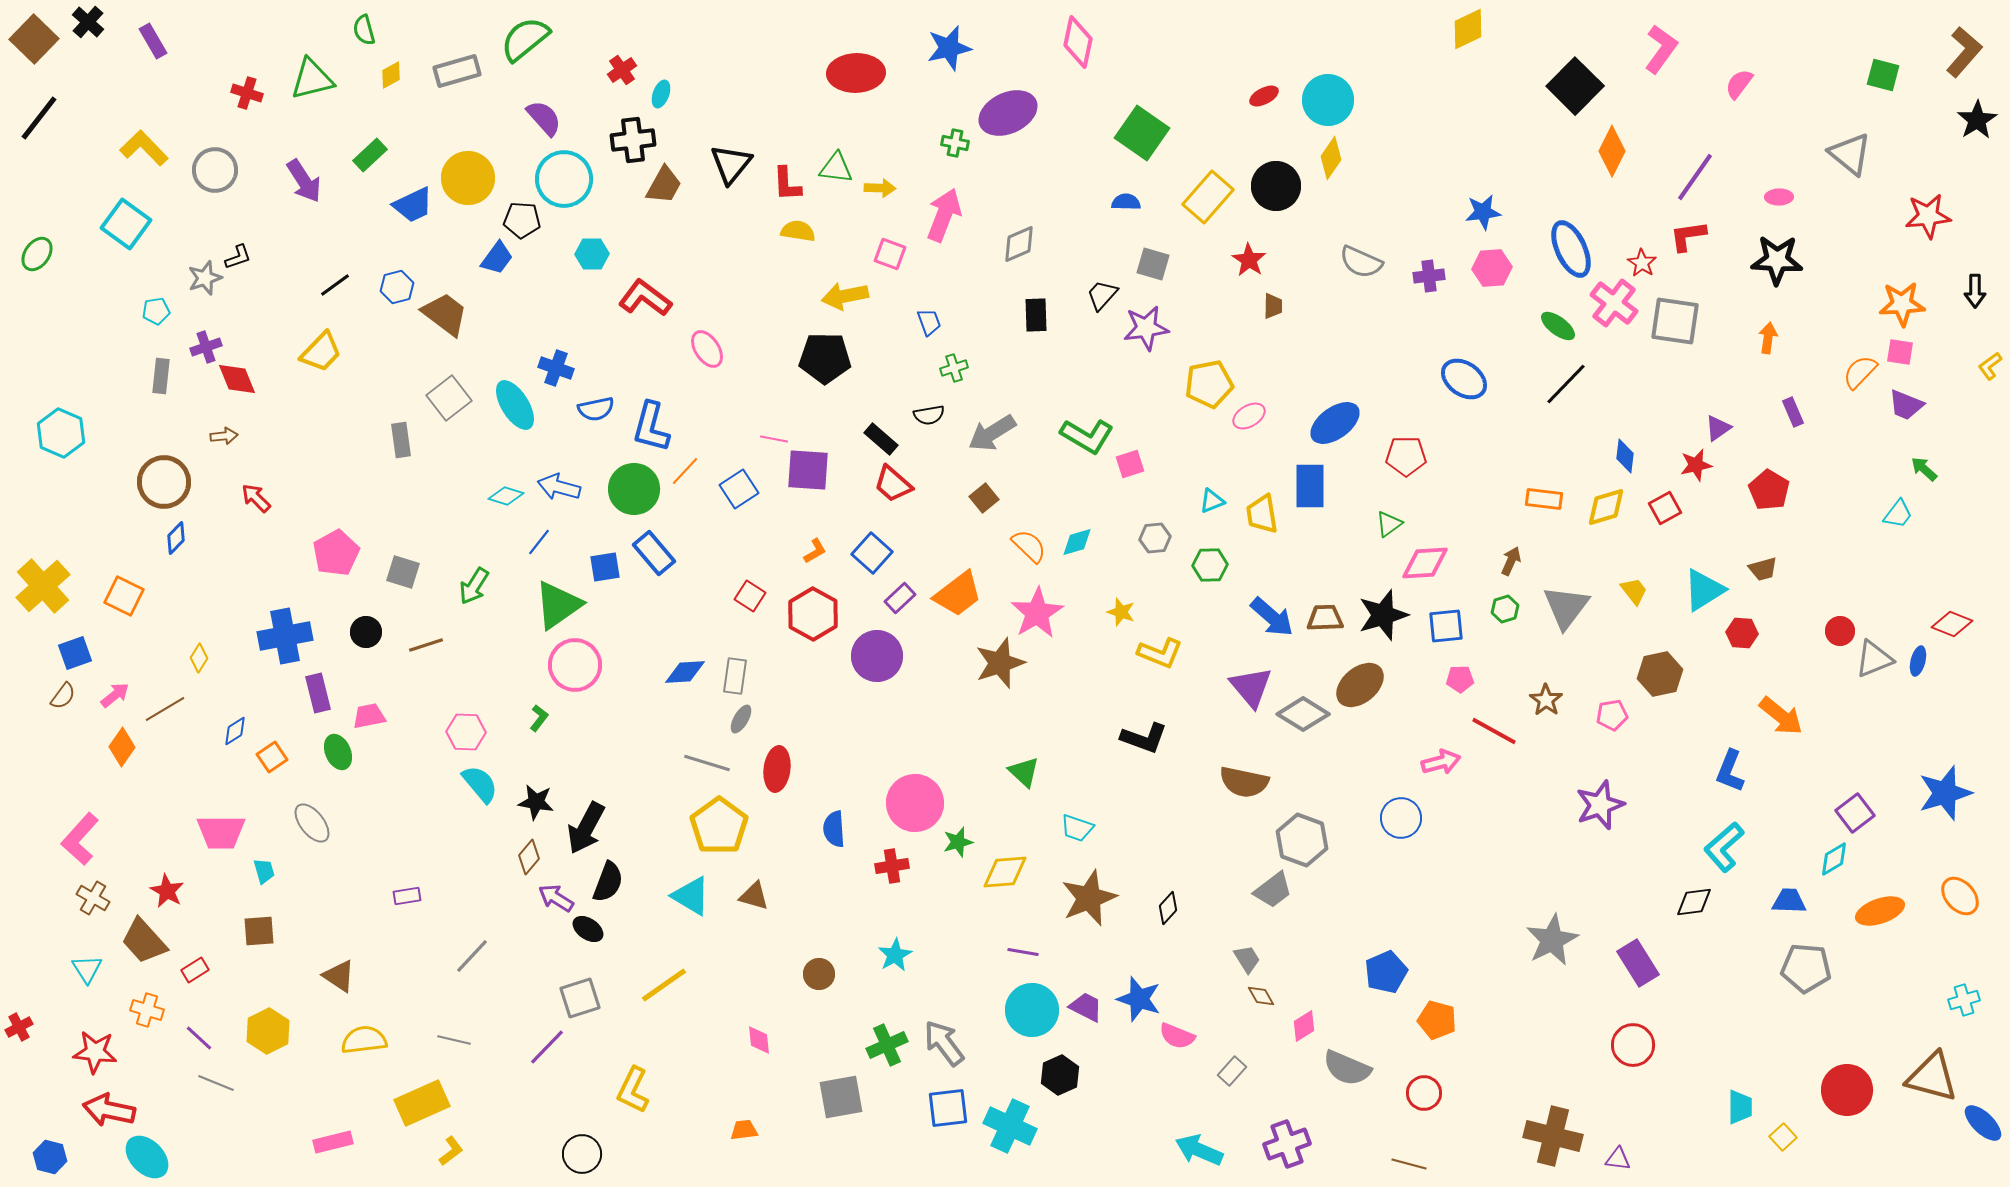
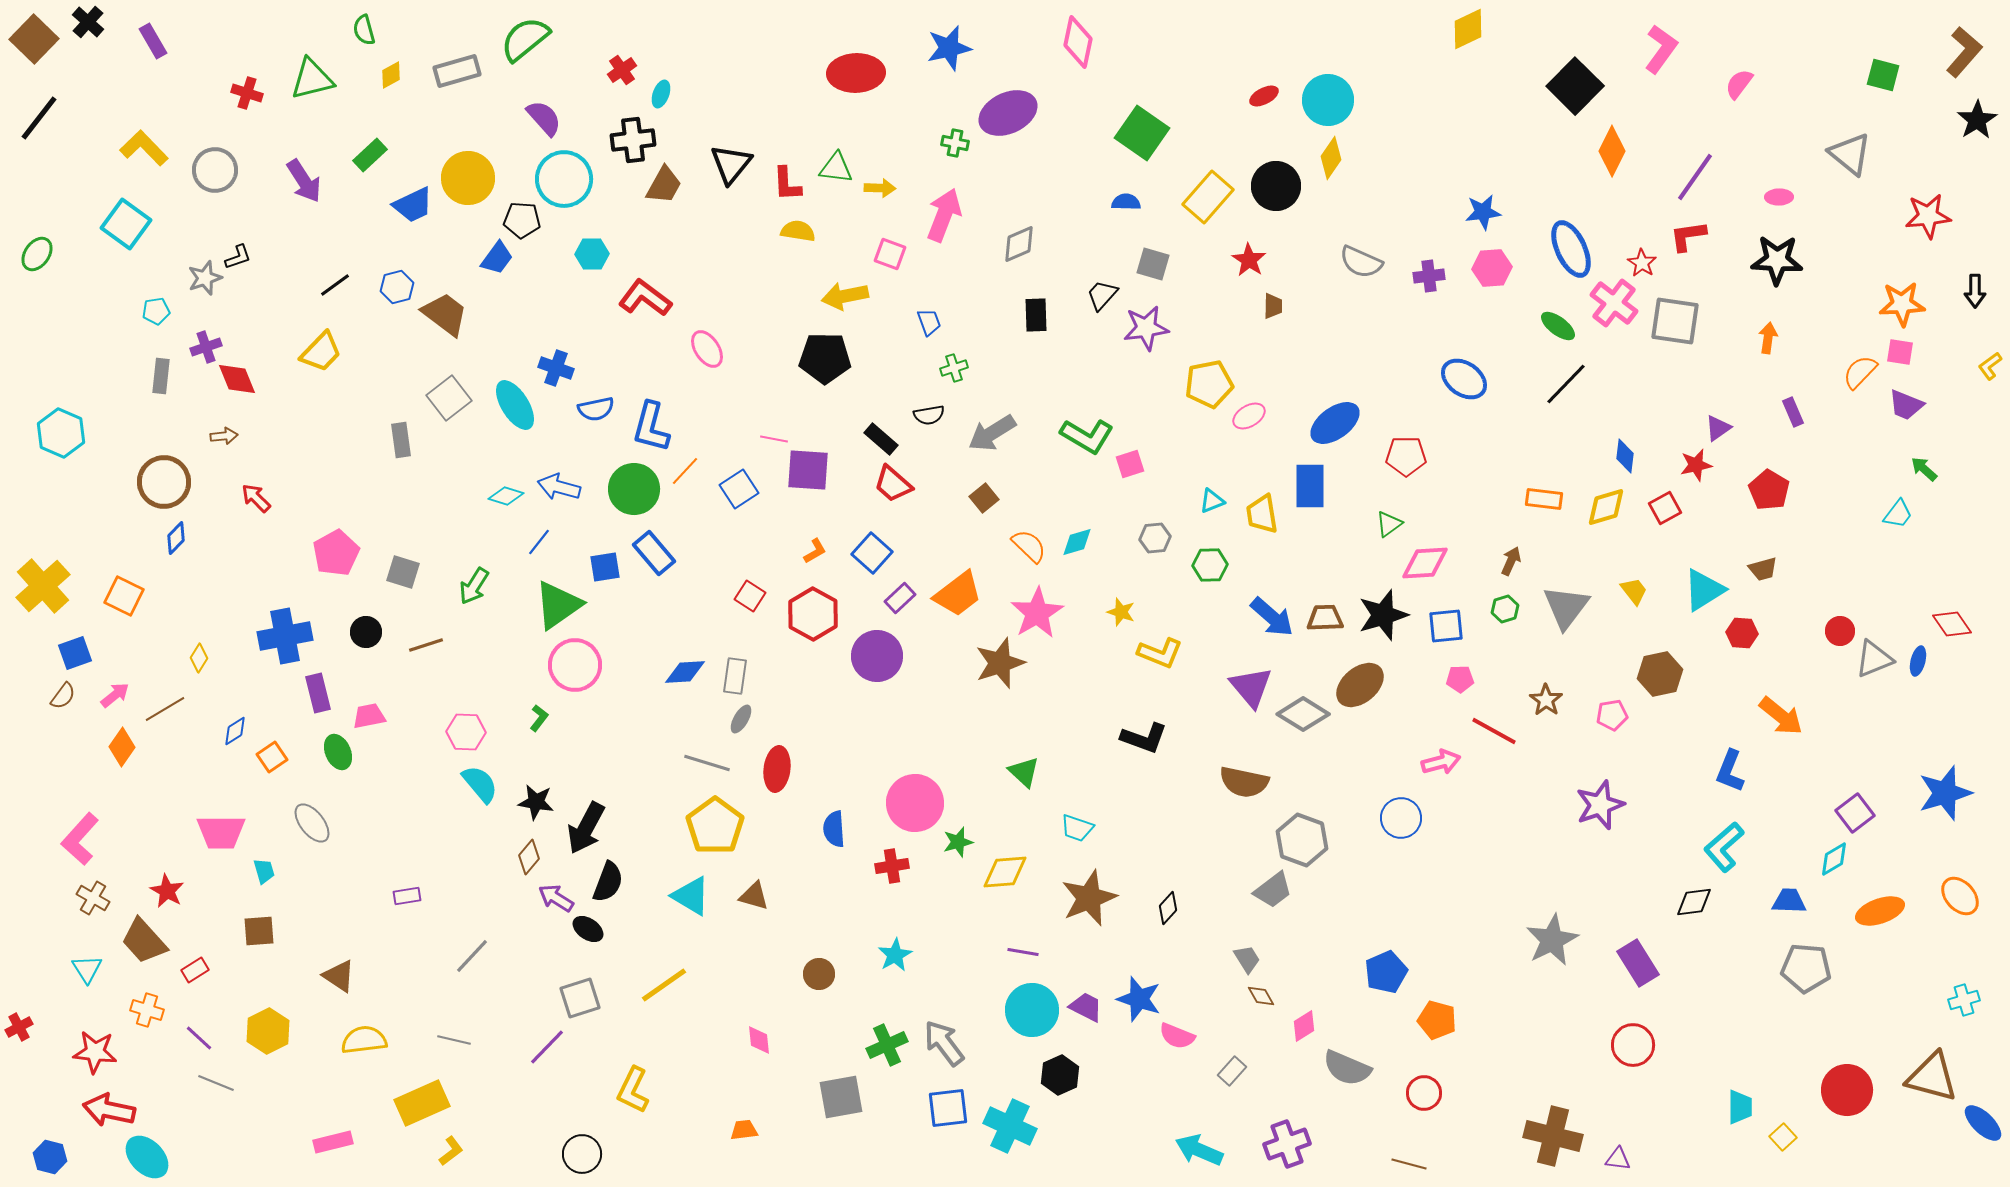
red diamond at (1952, 624): rotated 33 degrees clockwise
yellow pentagon at (719, 826): moved 4 px left
